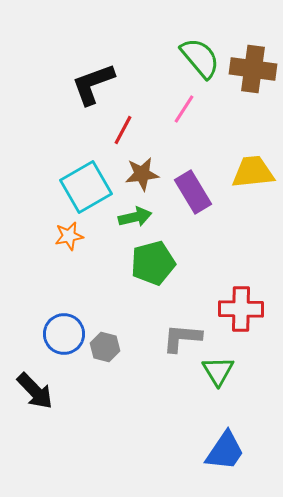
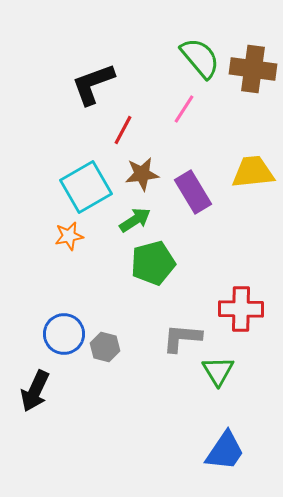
green arrow: moved 3 px down; rotated 20 degrees counterclockwise
black arrow: rotated 69 degrees clockwise
